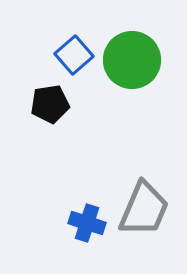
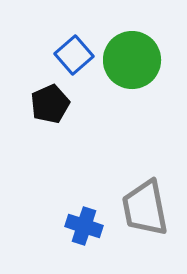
black pentagon: rotated 15 degrees counterclockwise
gray trapezoid: moved 1 px right, 1 px up; rotated 146 degrees clockwise
blue cross: moved 3 px left, 3 px down
